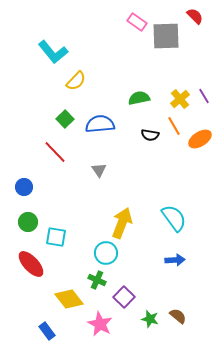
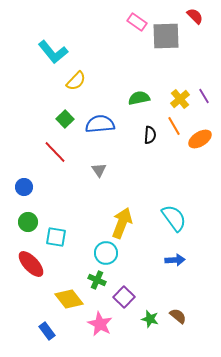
black semicircle: rotated 96 degrees counterclockwise
